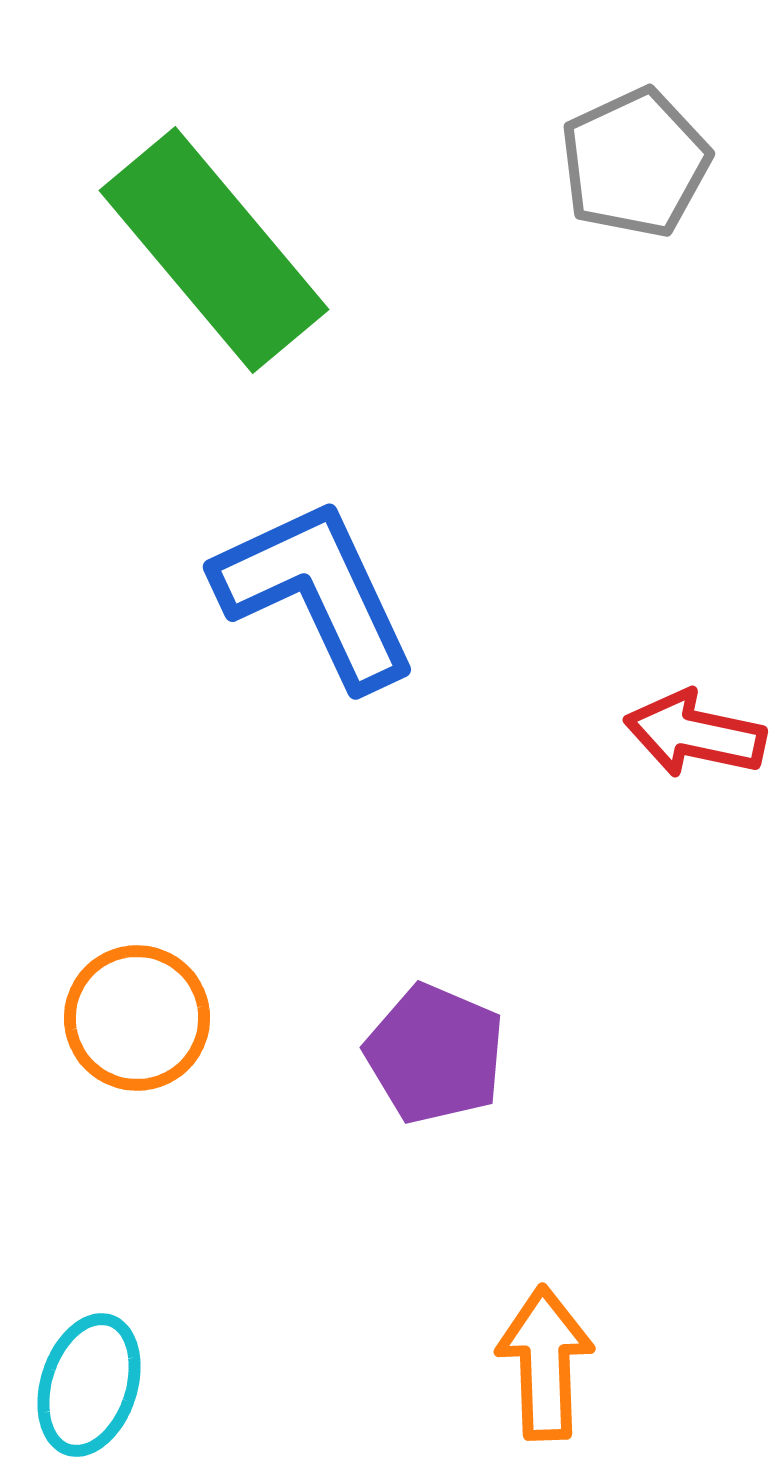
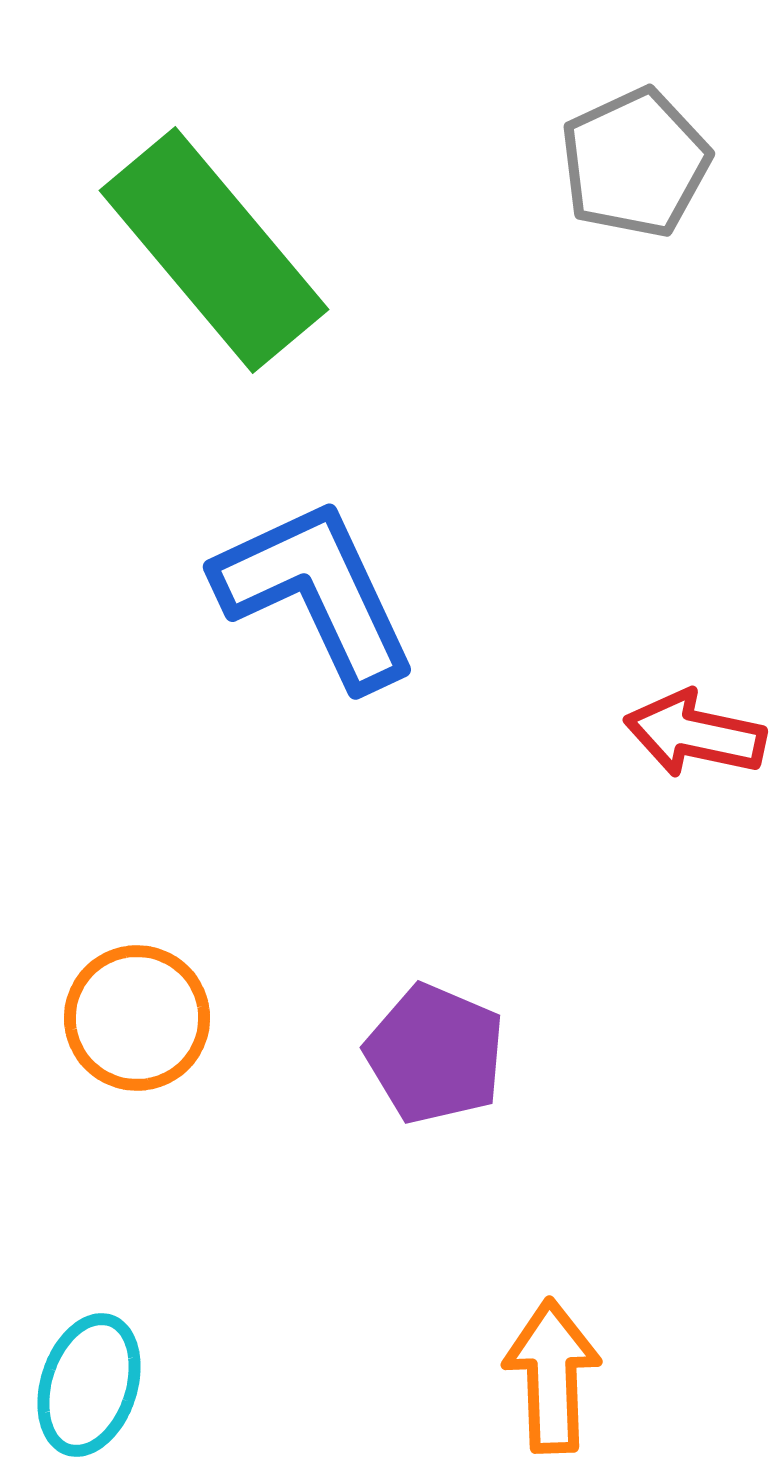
orange arrow: moved 7 px right, 13 px down
